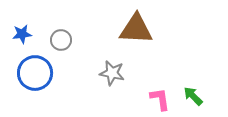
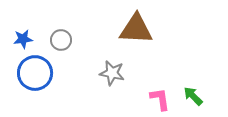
blue star: moved 1 px right, 5 px down
